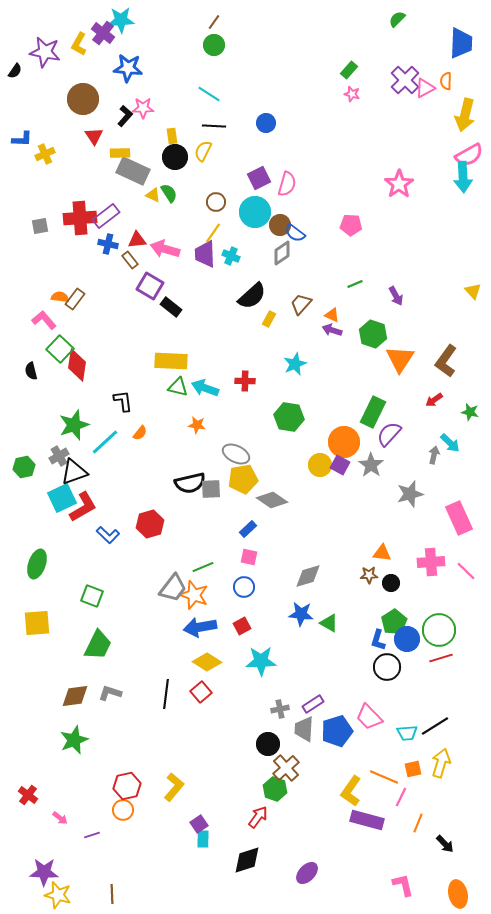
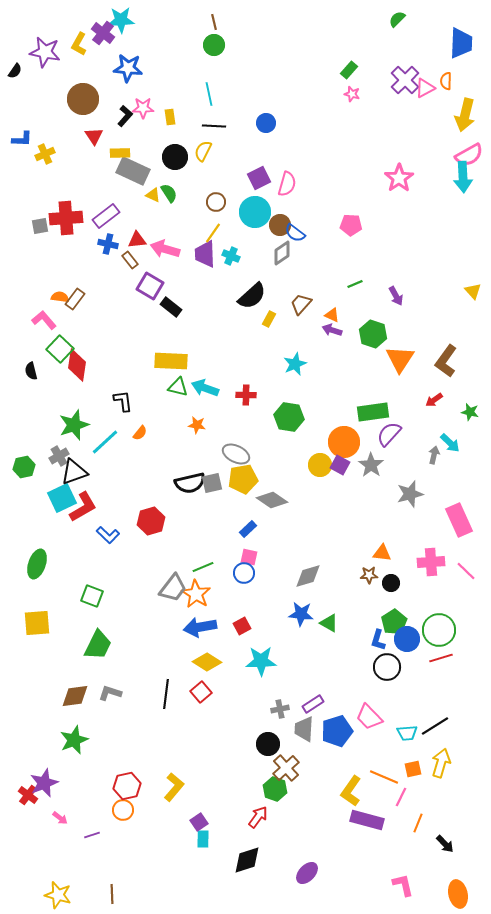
brown line at (214, 22): rotated 49 degrees counterclockwise
cyan line at (209, 94): rotated 45 degrees clockwise
yellow rectangle at (172, 136): moved 2 px left, 19 px up
pink star at (399, 184): moved 6 px up
red cross at (80, 218): moved 14 px left
red cross at (245, 381): moved 1 px right, 14 px down
green rectangle at (373, 412): rotated 56 degrees clockwise
gray square at (211, 489): moved 1 px right, 6 px up; rotated 10 degrees counterclockwise
pink rectangle at (459, 518): moved 2 px down
red hexagon at (150, 524): moved 1 px right, 3 px up
blue circle at (244, 587): moved 14 px up
orange star at (194, 595): moved 2 px right, 1 px up; rotated 12 degrees clockwise
purple square at (199, 824): moved 2 px up
purple star at (44, 872): moved 89 px up; rotated 24 degrees counterclockwise
